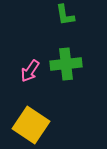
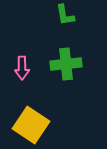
pink arrow: moved 8 px left, 3 px up; rotated 35 degrees counterclockwise
